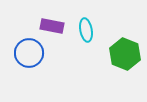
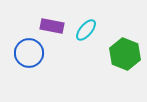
cyan ellipse: rotated 50 degrees clockwise
